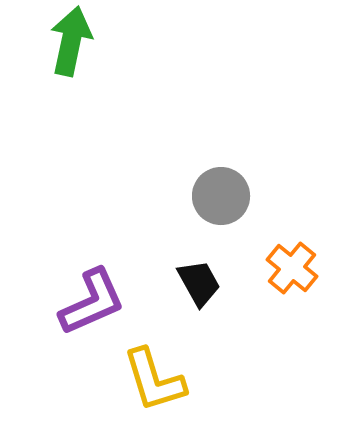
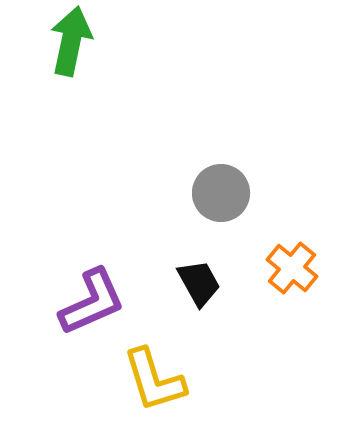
gray circle: moved 3 px up
